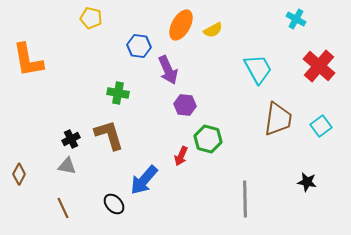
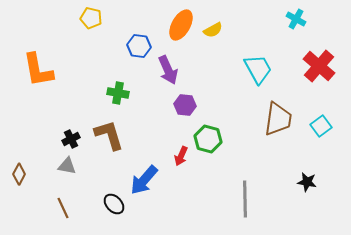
orange L-shape: moved 10 px right, 10 px down
